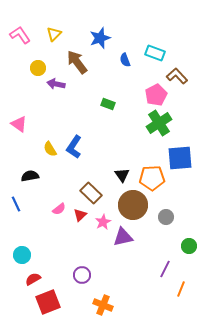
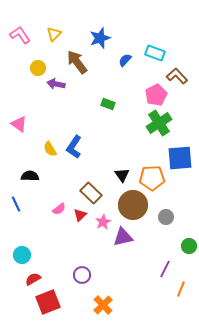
blue semicircle: rotated 64 degrees clockwise
black semicircle: rotated 12 degrees clockwise
orange cross: rotated 24 degrees clockwise
